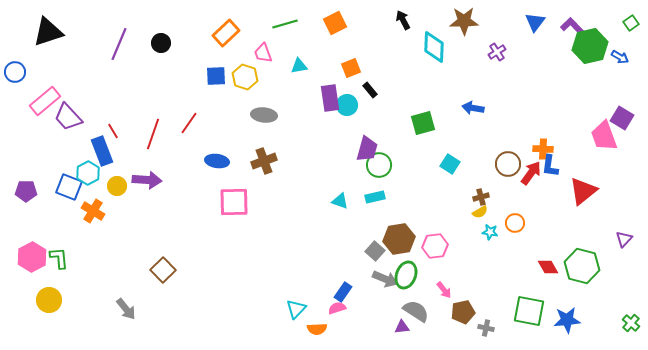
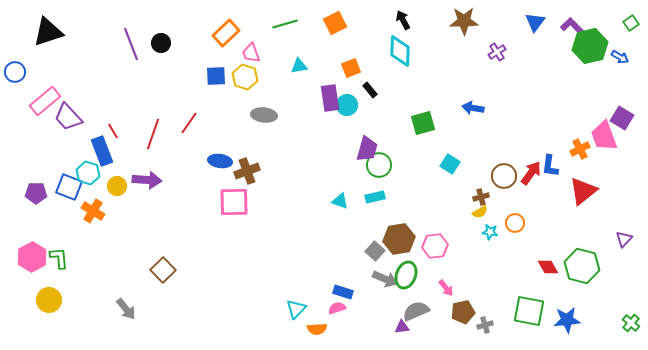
purple line at (119, 44): moved 12 px right; rotated 44 degrees counterclockwise
cyan diamond at (434, 47): moved 34 px left, 4 px down
pink trapezoid at (263, 53): moved 12 px left
orange cross at (543, 149): moved 37 px right; rotated 30 degrees counterclockwise
blue ellipse at (217, 161): moved 3 px right
brown cross at (264, 161): moved 17 px left, 10 px down
brown circle at (508, 164): moved 4 px left, 12 px down
cyan hexagon at (88, 173): rotated 15 degrees counterclockwise
purple pentagon at (26, 191): moved 10 px right, 2 px down
pink arrow at (444, 290): moved 2 px right, 2 px up
blue rectangle at (343, 292): rotated 72 degrees clockwise
gray semicircle at (416, 311): rotated 56 degrees counterclockwise
gray cross at (486, 328): moved 1 px left, 3 px up; rotated 28 degrees counterclockwise
